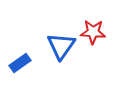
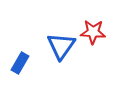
blue rectangle: rotated 25 degrees counterclockwise
